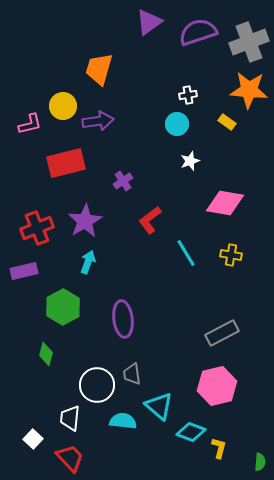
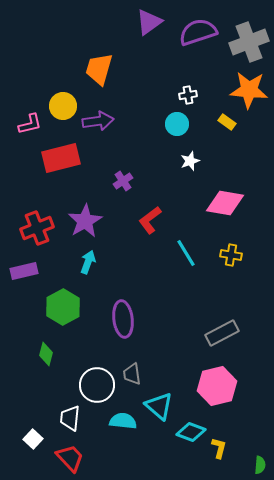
red rectangle: moved 5 px left, 5 px up
green semicircle: moved 3 px down
